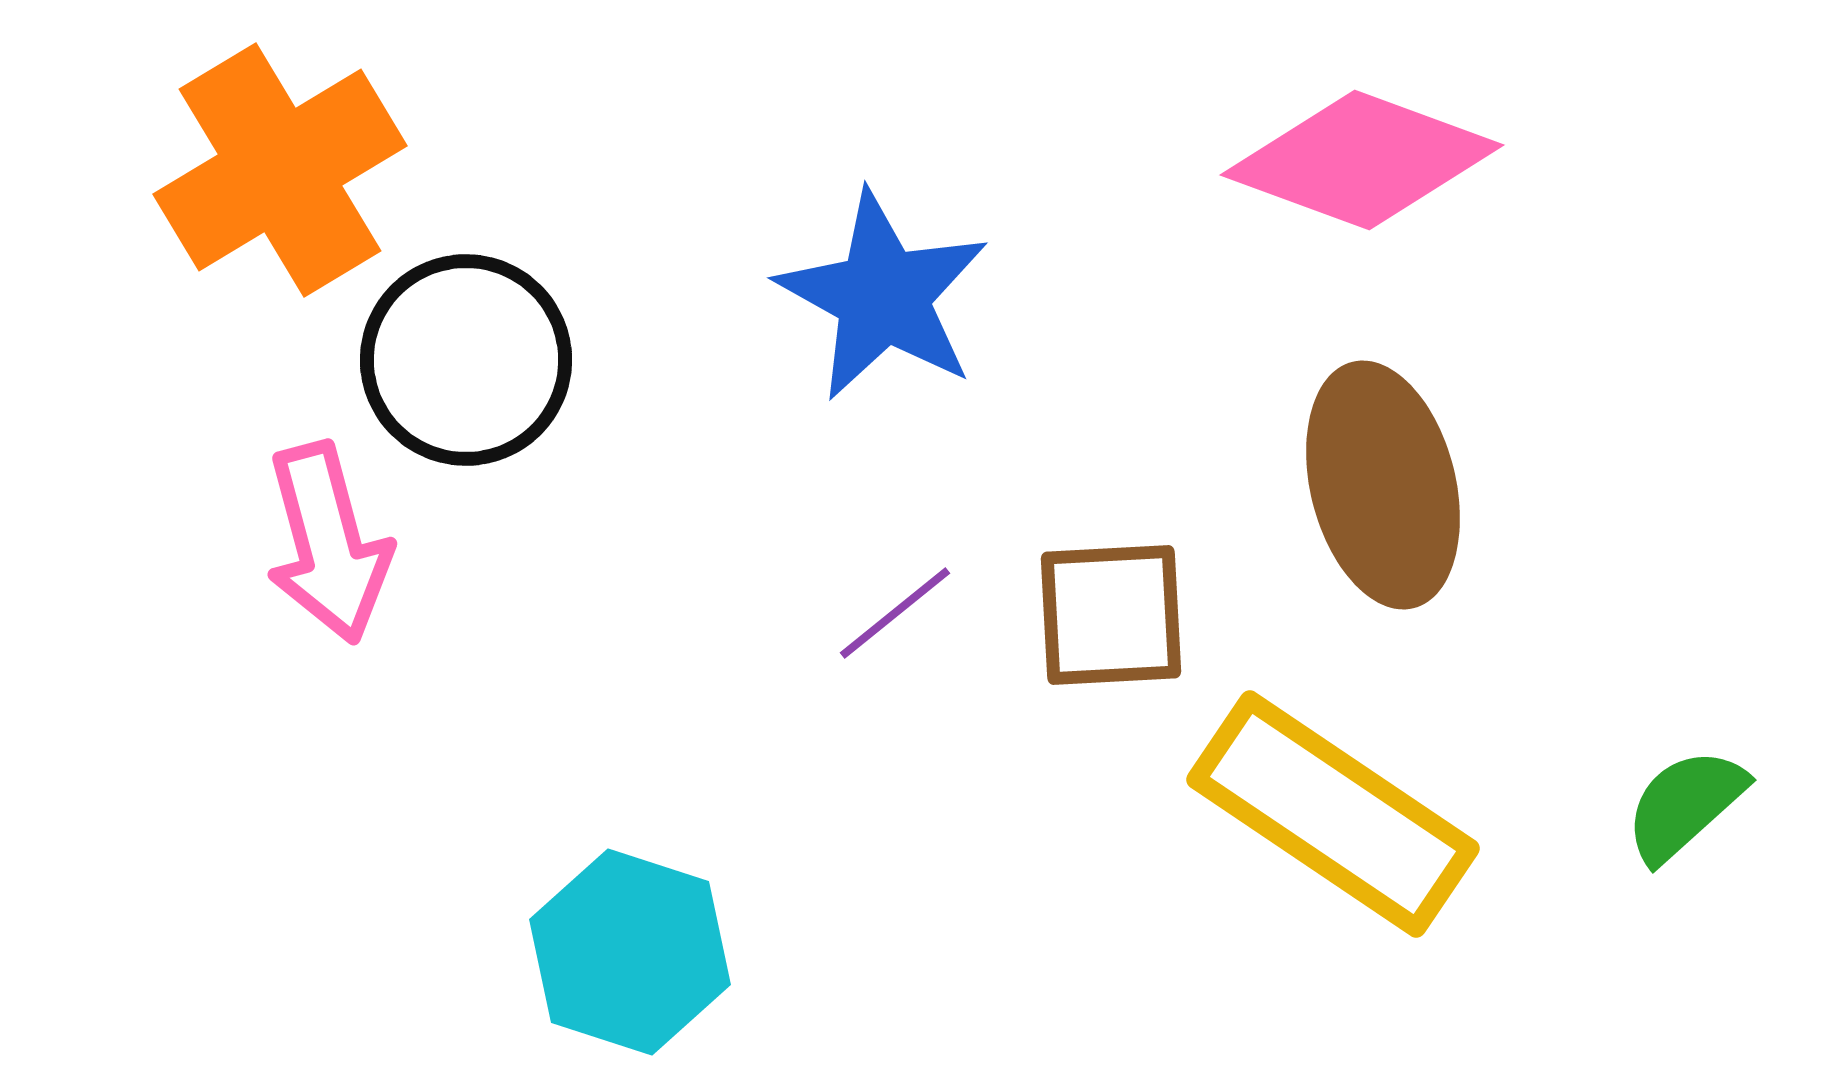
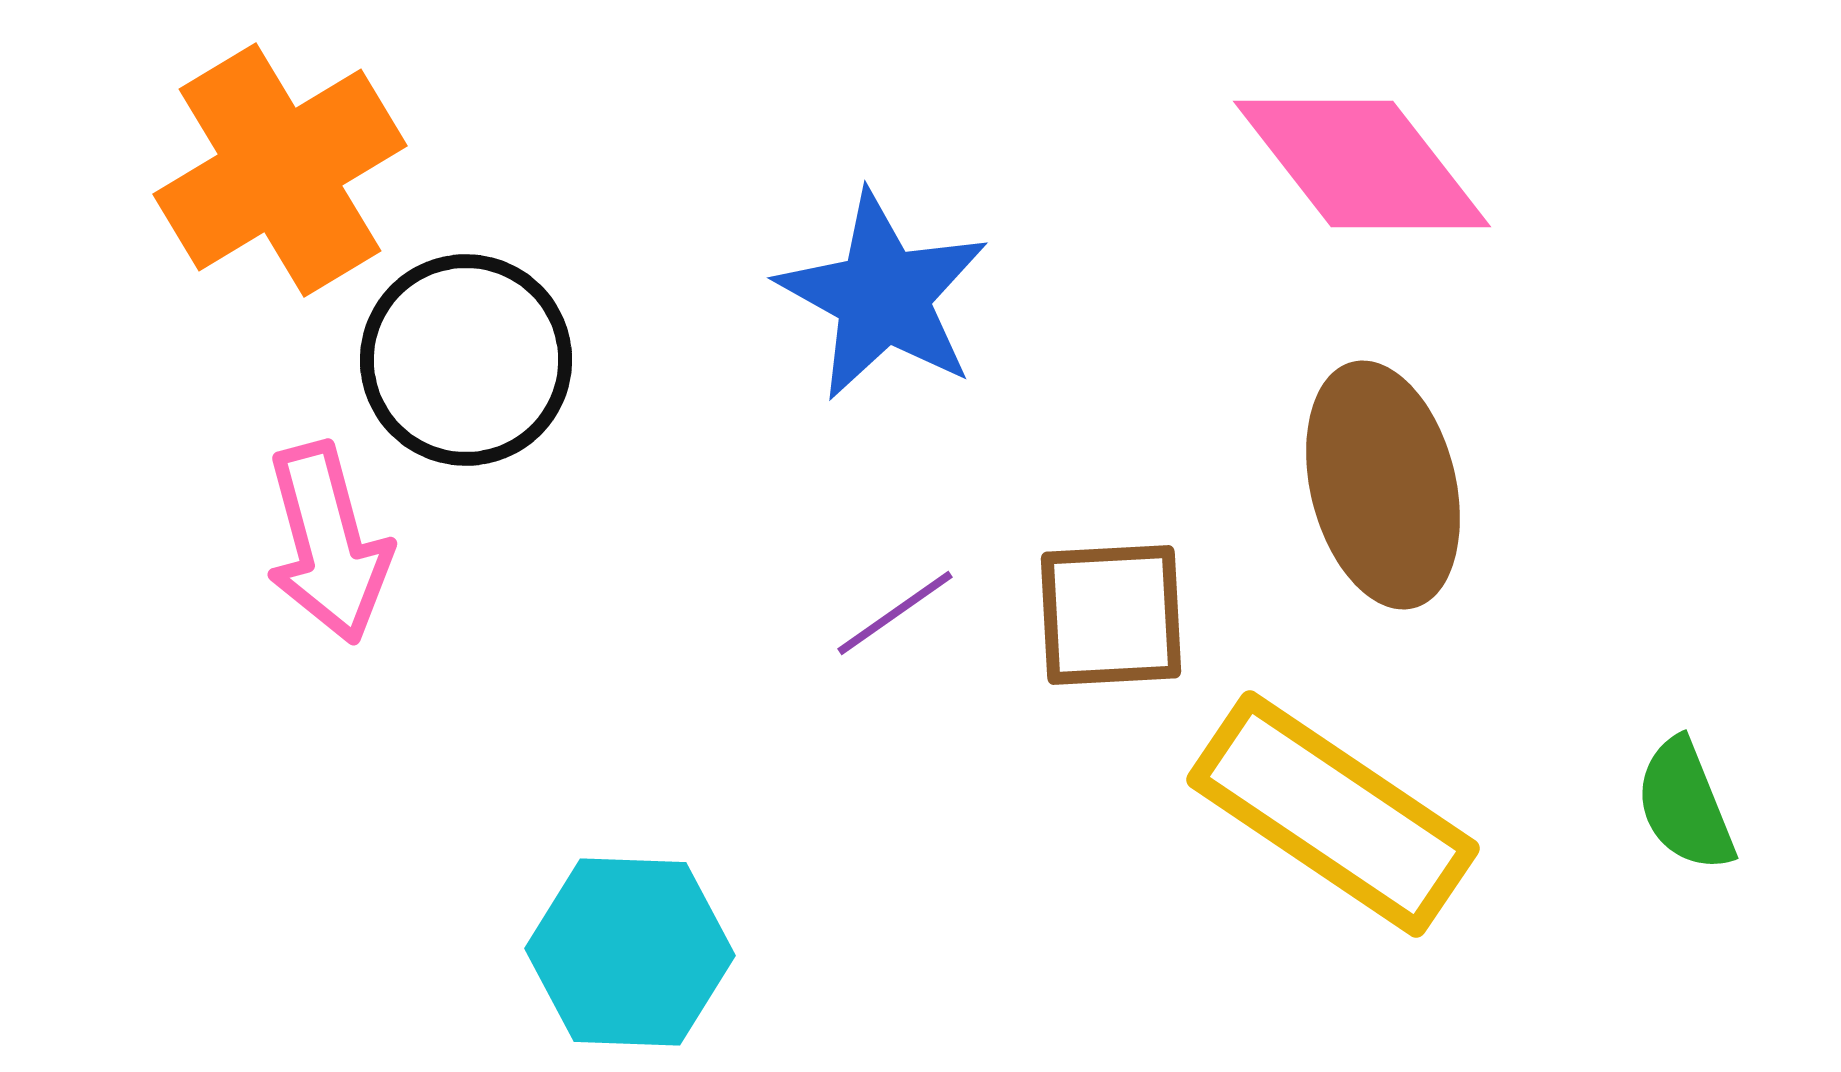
pink diamond: moved 4 px down; rotated 32 degrees clockwise
purple line: rotated 4 degrees clockwise
green semicircle: rotated 70 degrees counterclockwise
cyan hexagon: rotated 16 degrees counterclockwise
